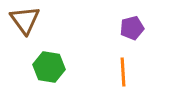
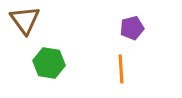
green hexagon: moved 4 px up
orange line: moved 2 px left, 3 px up
